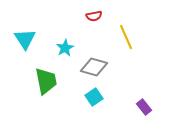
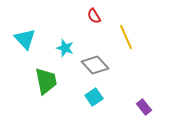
red semicircle: rotated 70 degrees clockwise
cyan triangle: rotated 10 degrees counterclockwise
cyan star: rotated 24 degrees counterclockwise
gray diamond: moved 1 px right, 2 px up; rotated 32 degrees clockwise
